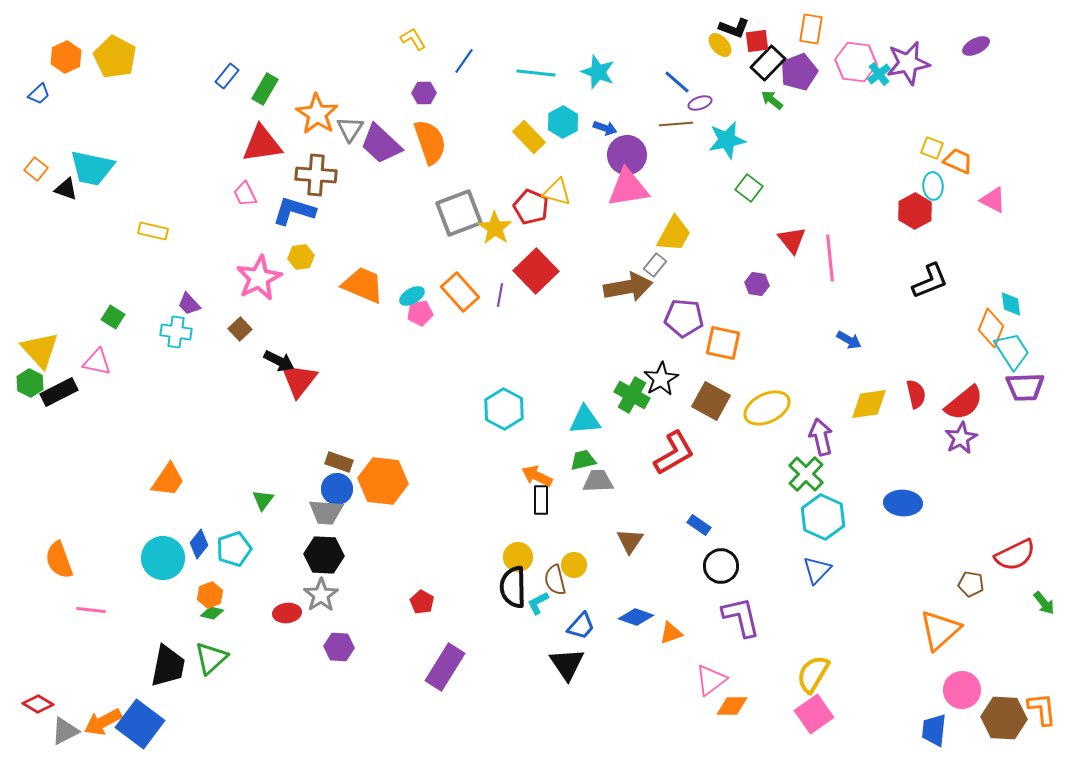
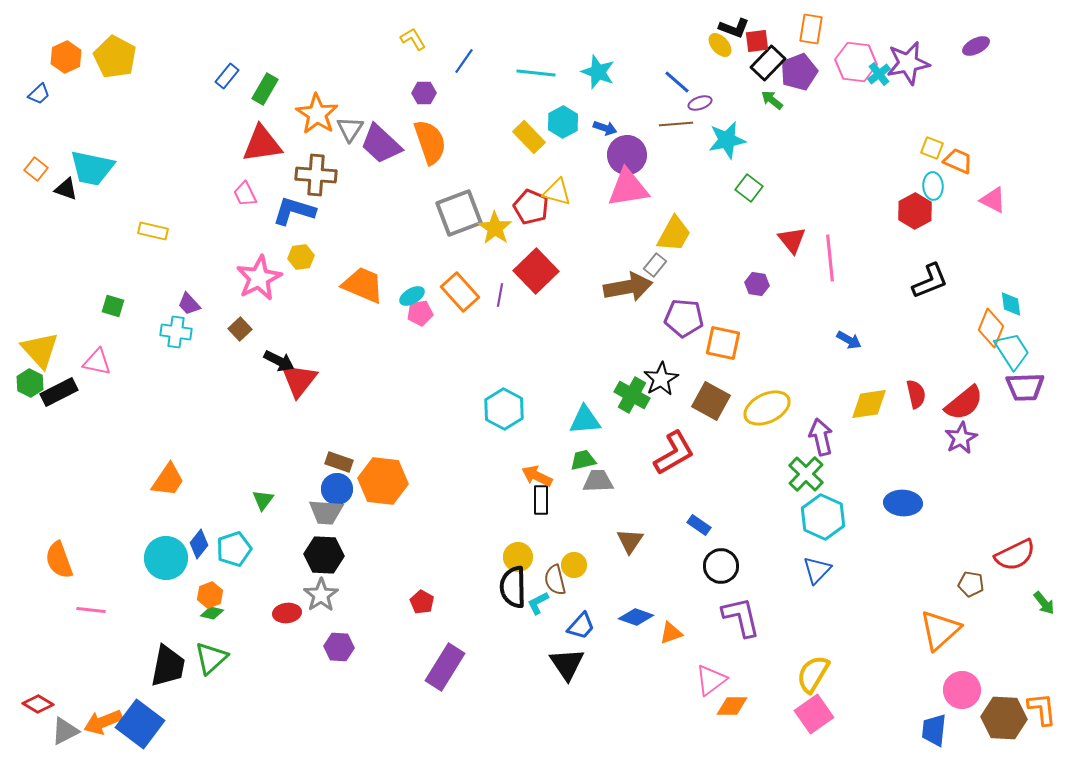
green square at (113, 317): moved 11 px up; rotated 15 degrees counterclockwise
cyan circle at (163, 558): moved 3 px right
orange arrow at (103, 722): rotated 6 degrees clockwise
